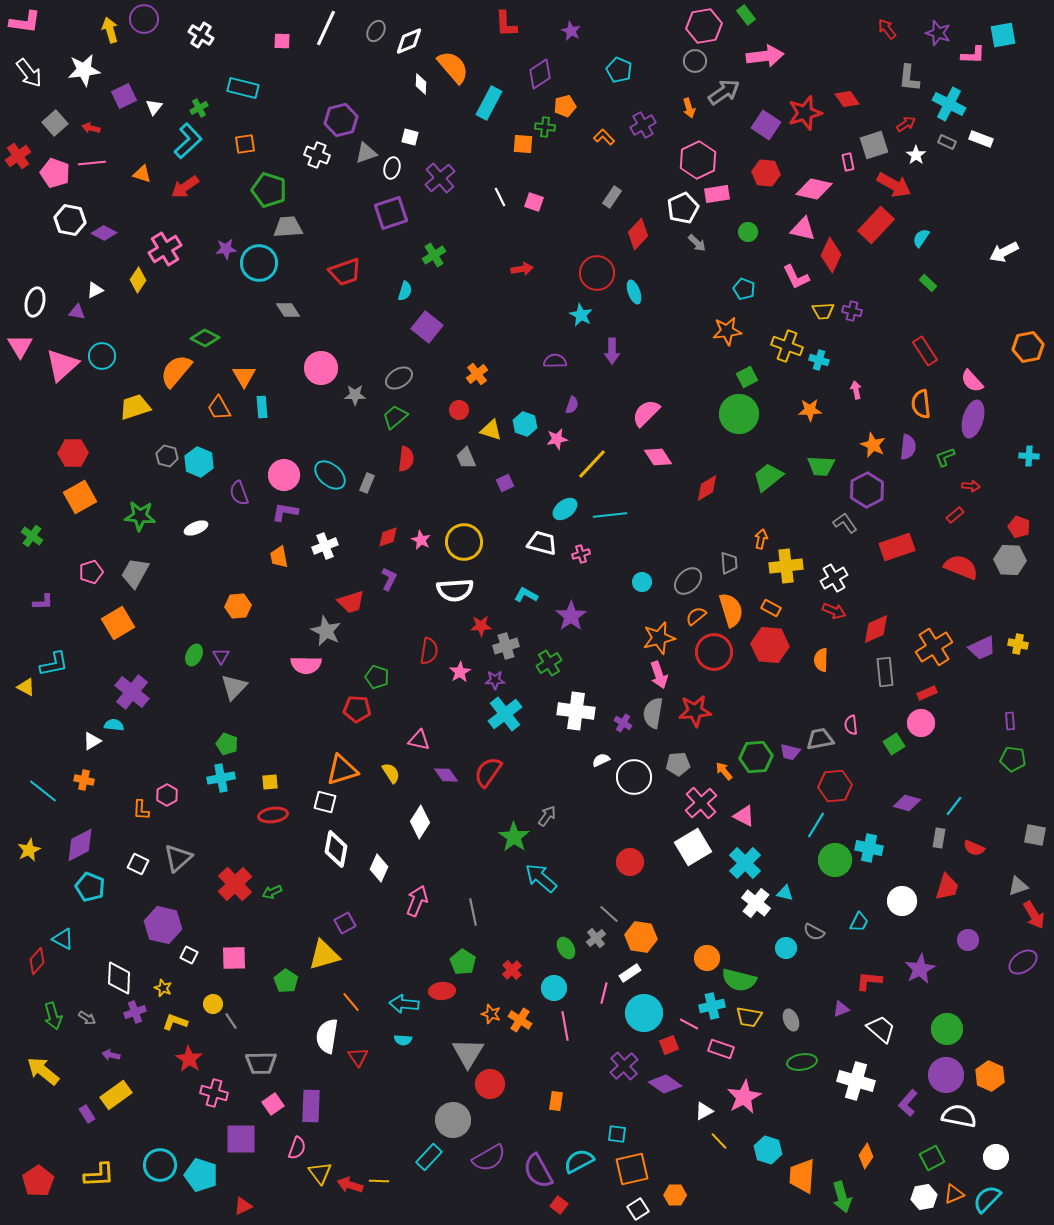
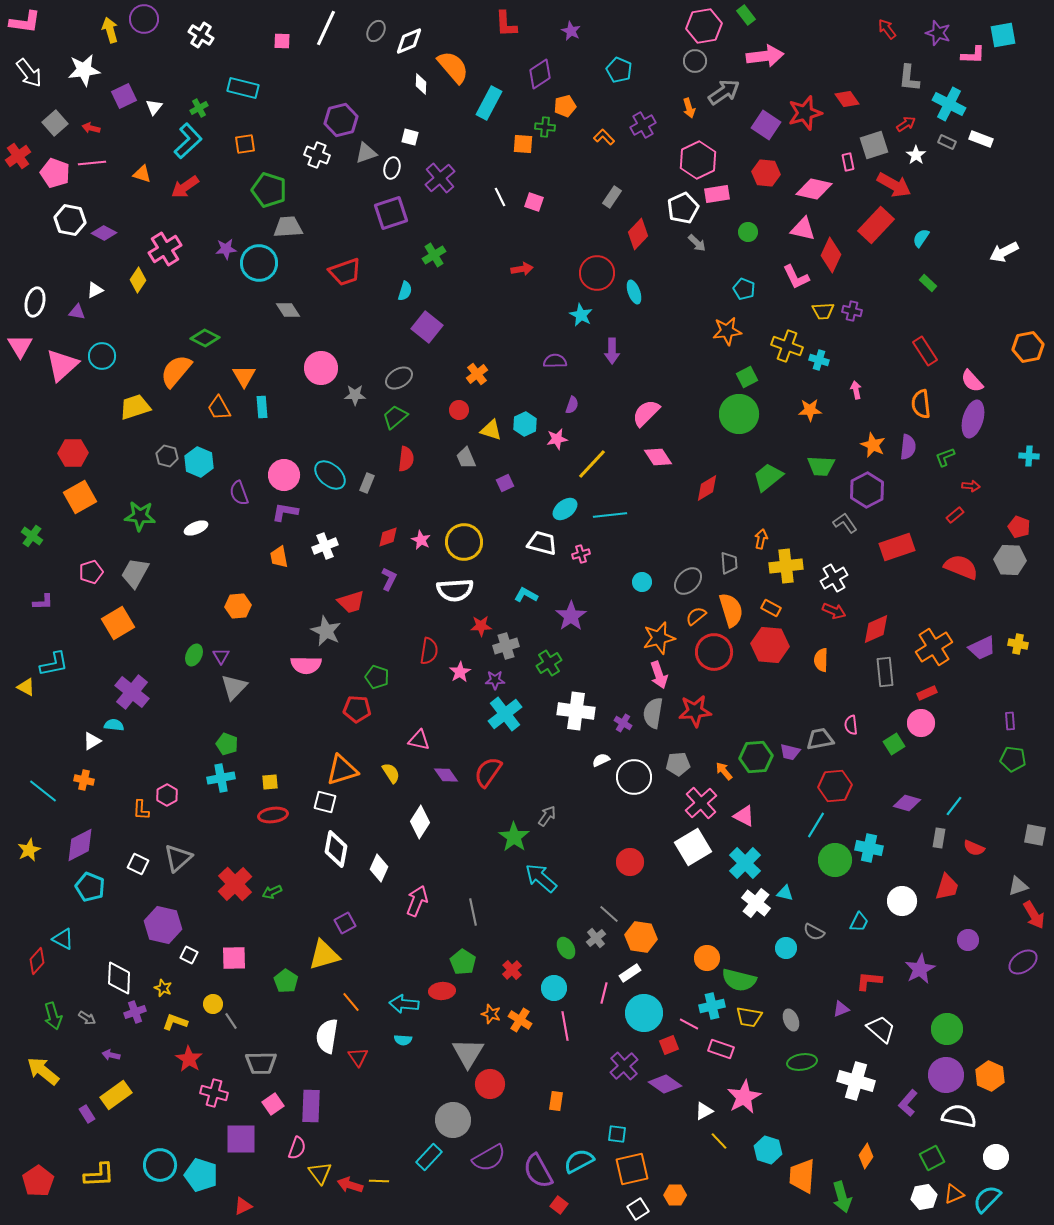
cyan hexagon at (525, 424): rotated 15 degrees clockwise
